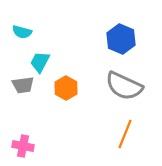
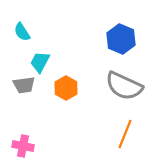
cyan semicircle: rotated 42 degrees clockwise
gray trapezoid: moved 1 px right
